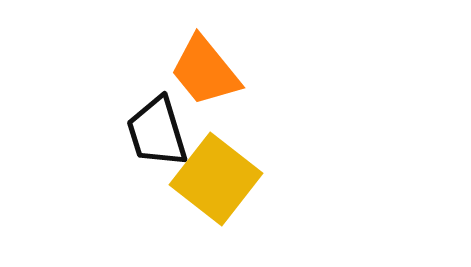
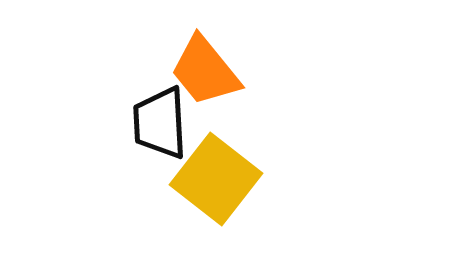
black trapezoid: moved 3 px right, 9 px up; rotated 14 degrees clockwise
